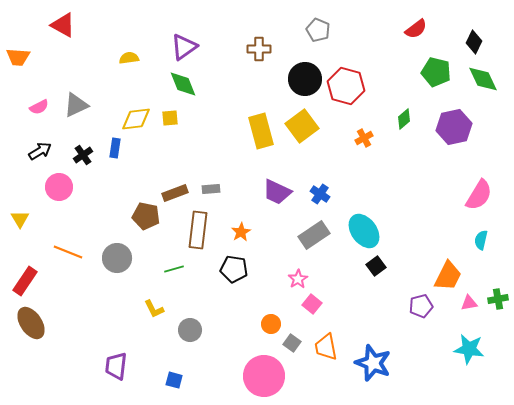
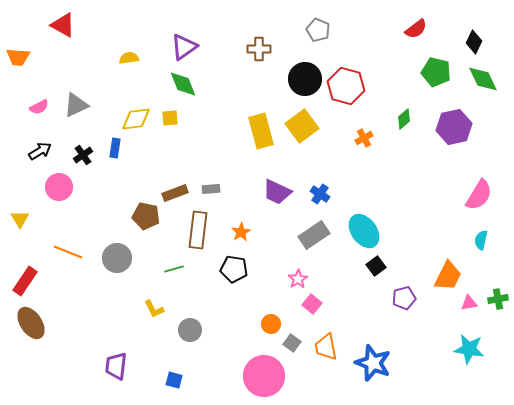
purple pentagon at (421, 306): moved 17 px left, 8 px up
